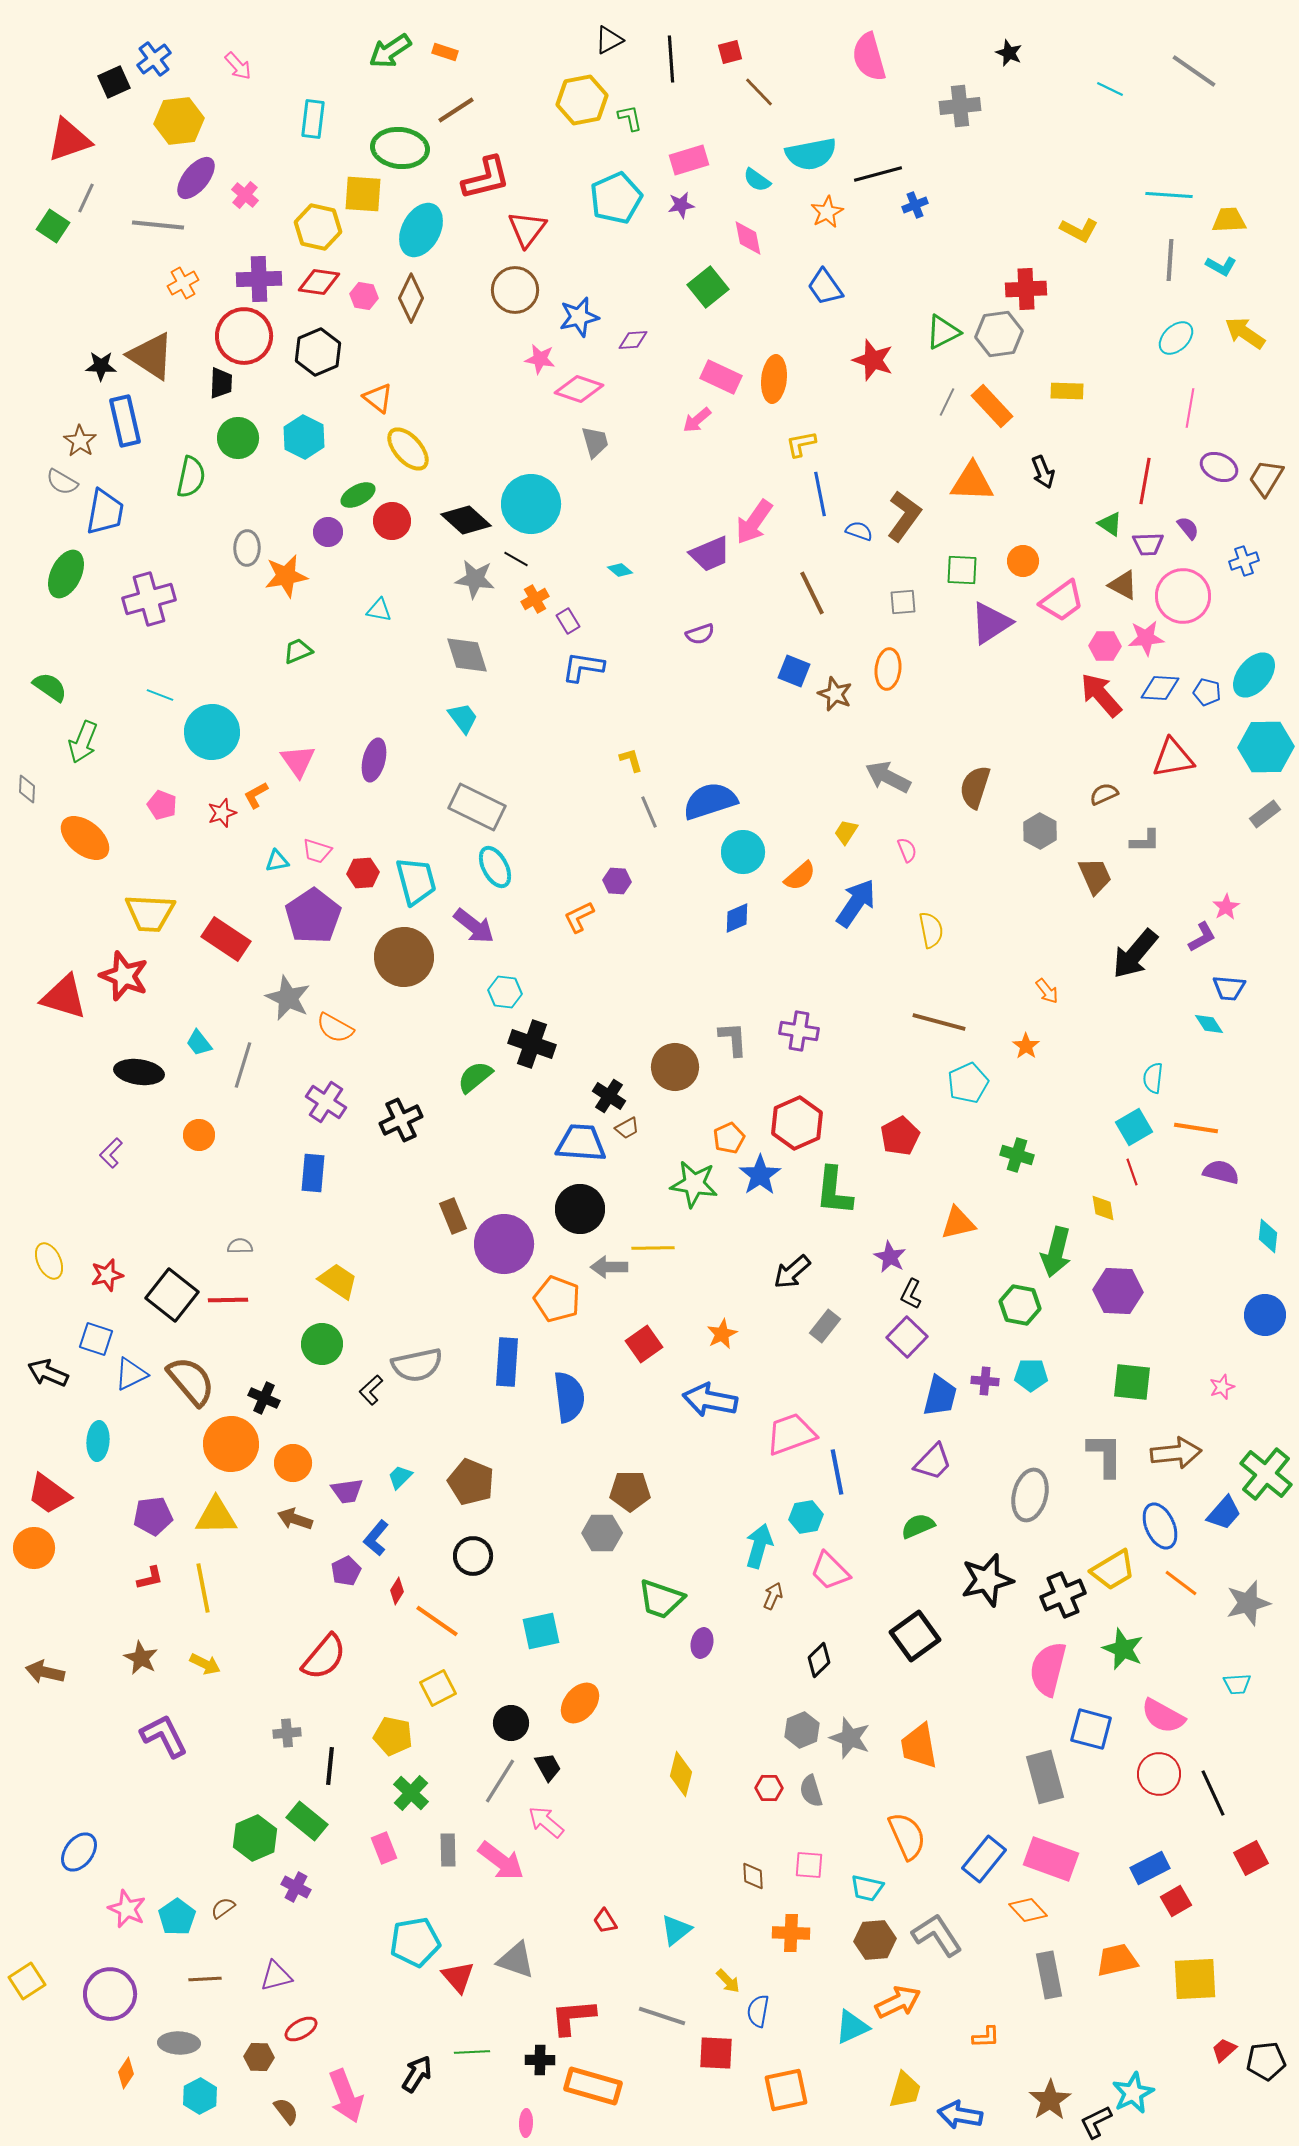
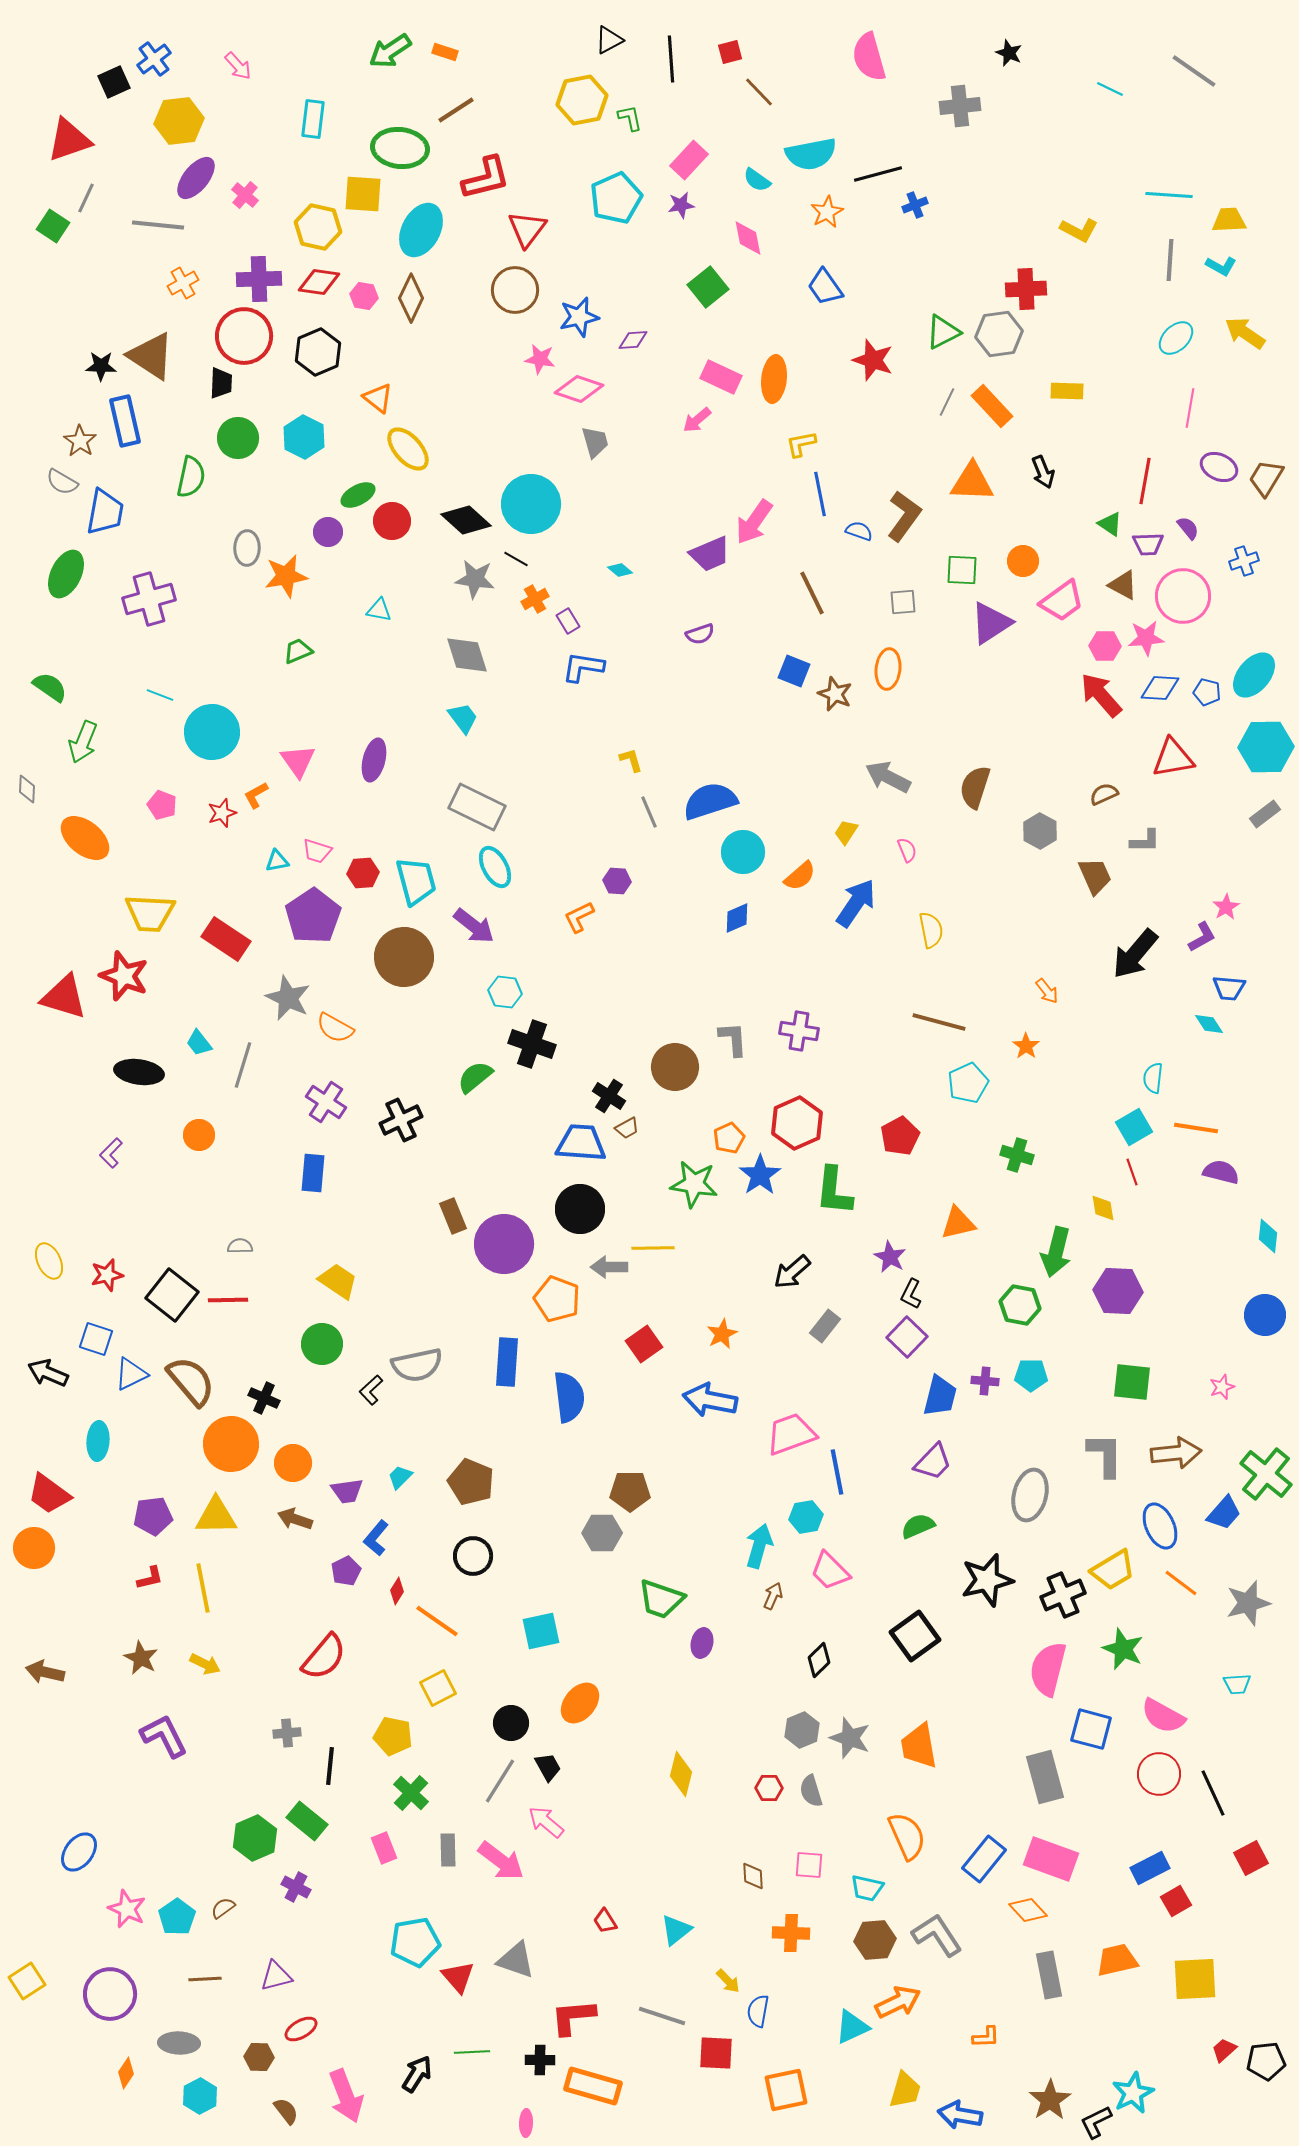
pink rectangle at (689, 160): rotated 30 degrees counterclockwise
